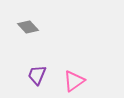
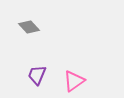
gray diamond: moved 1 px right
